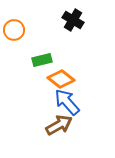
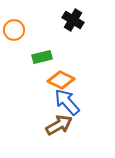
green rectangle: moved 3 px up
orange diamond: moved 1 px down; rotated 12 degrees counterclockwise
